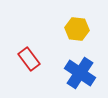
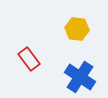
blue cross: moved 4 px down
